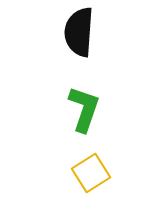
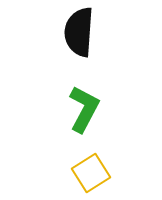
green L-shape: rotated 9 degrees clockwise
